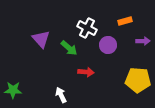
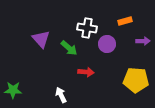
white cross: rotated 18 degrees counterclockwise
purple circle: moved 1 px left, 1 px up
yellow pentagon: moved 2 px left
